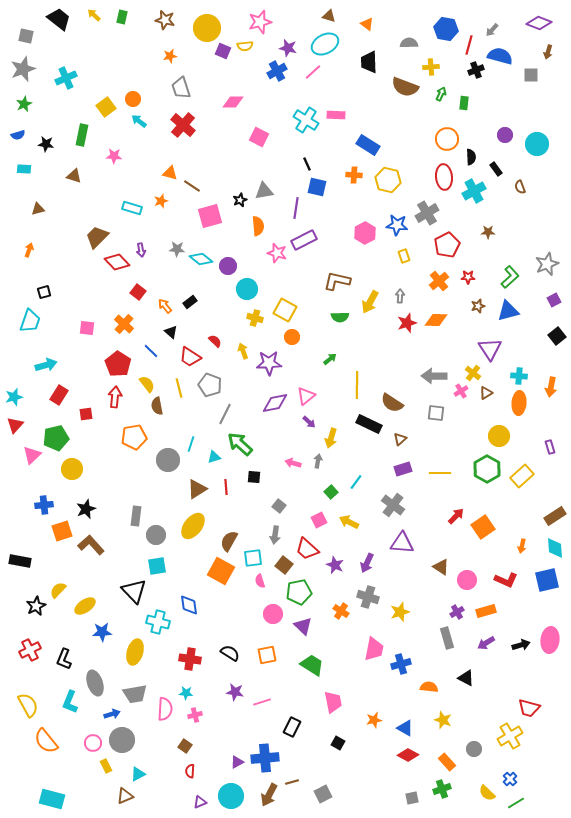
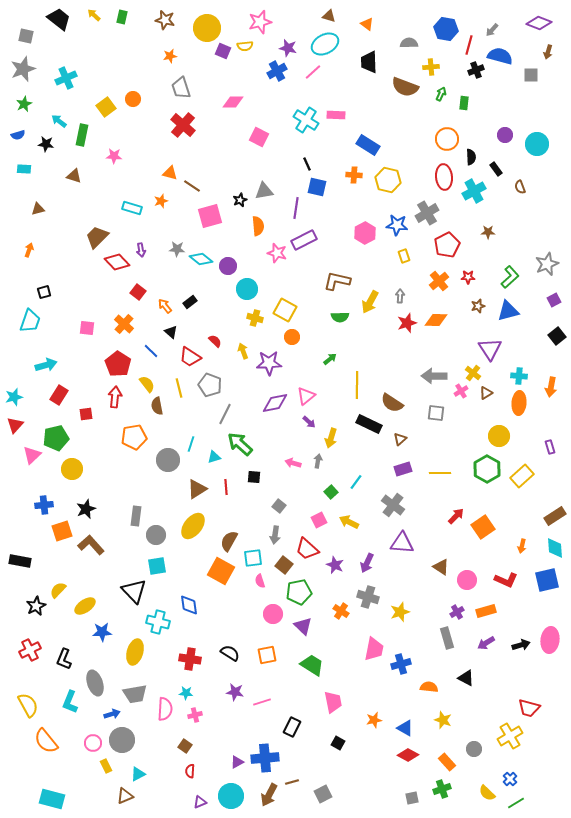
cyan arrow at (139, 121): moved 80 px left
